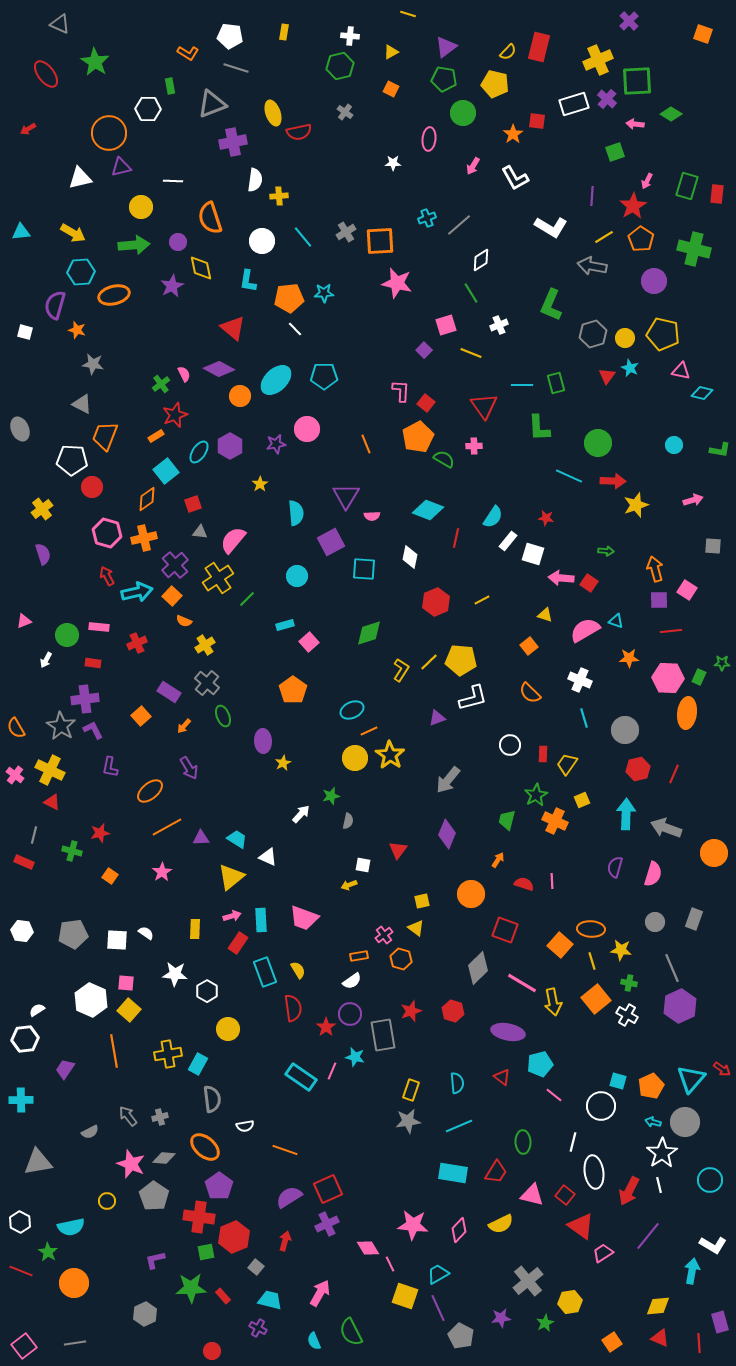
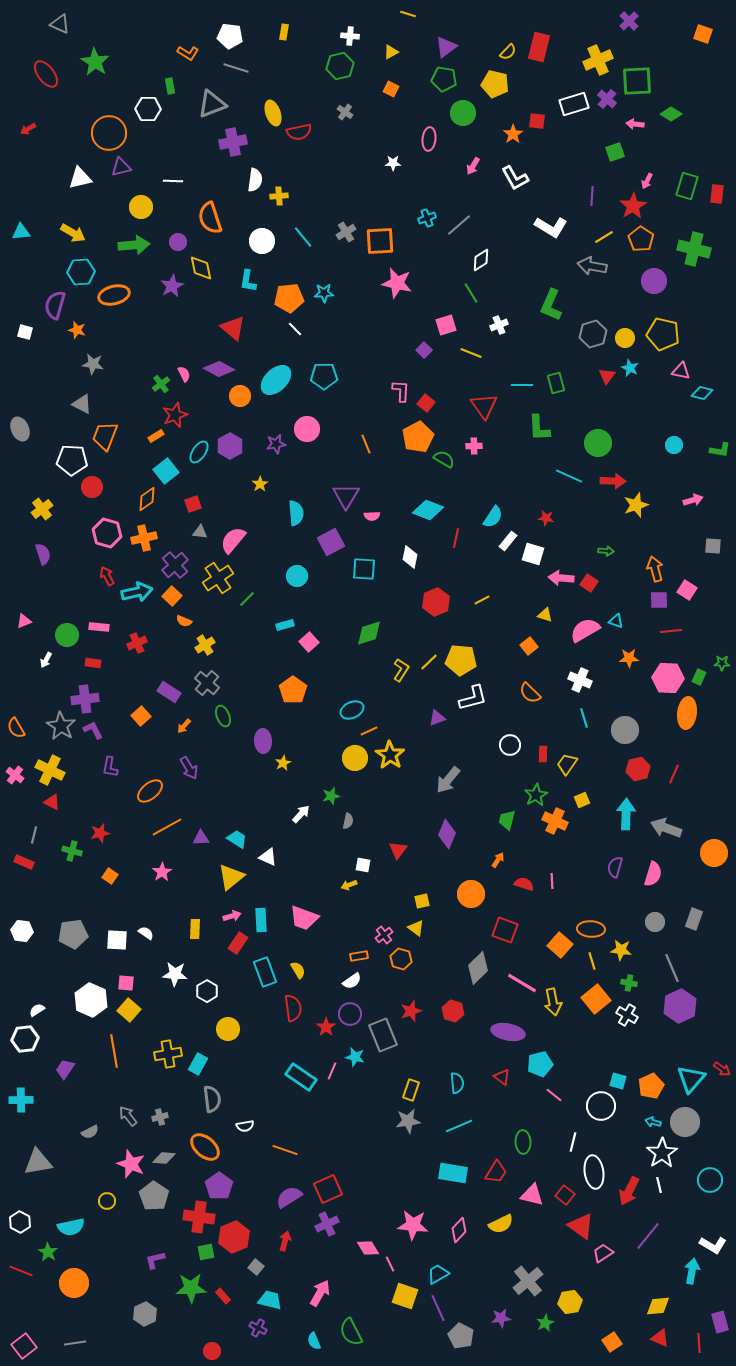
gray rectangle at (383, 1035): rotated 12 degrees counterclockwise
